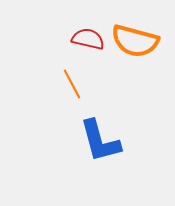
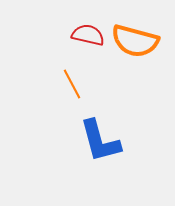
red semicircle: moved 4 px up
